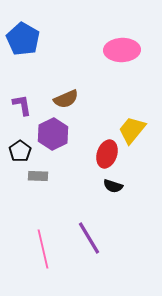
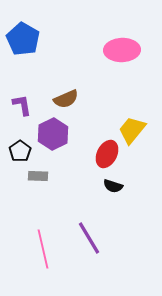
red ellipse: rotated 8 degrees clockwise
